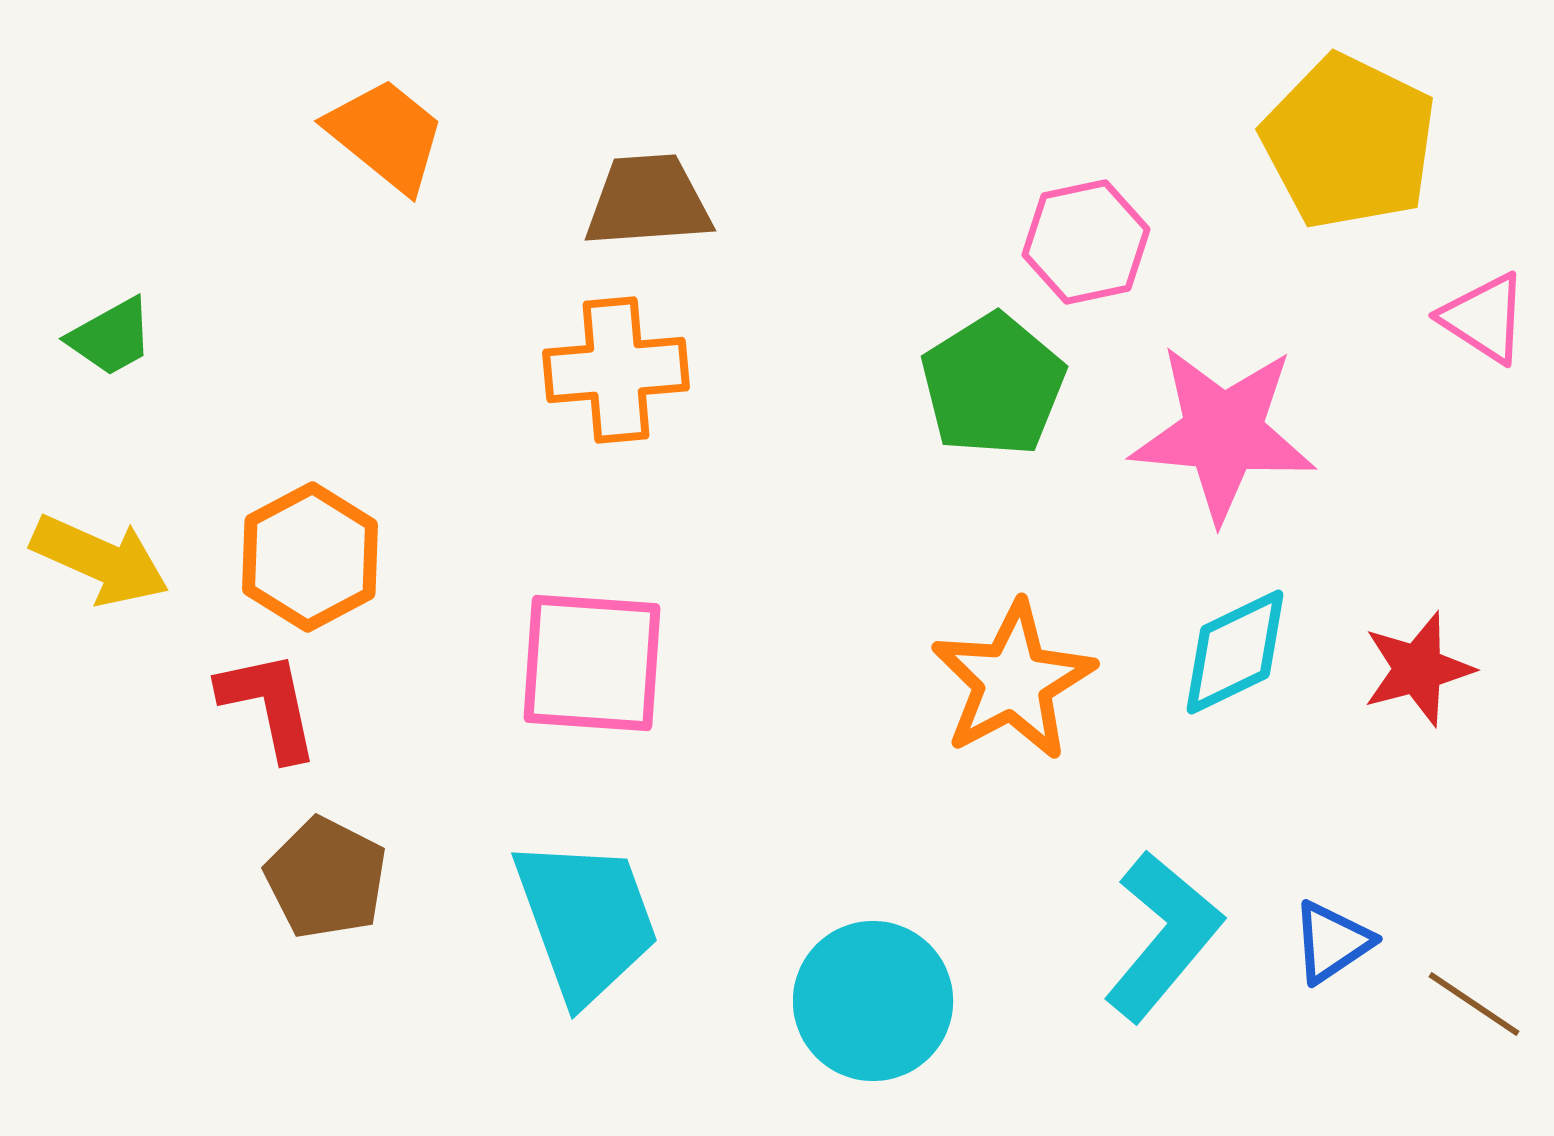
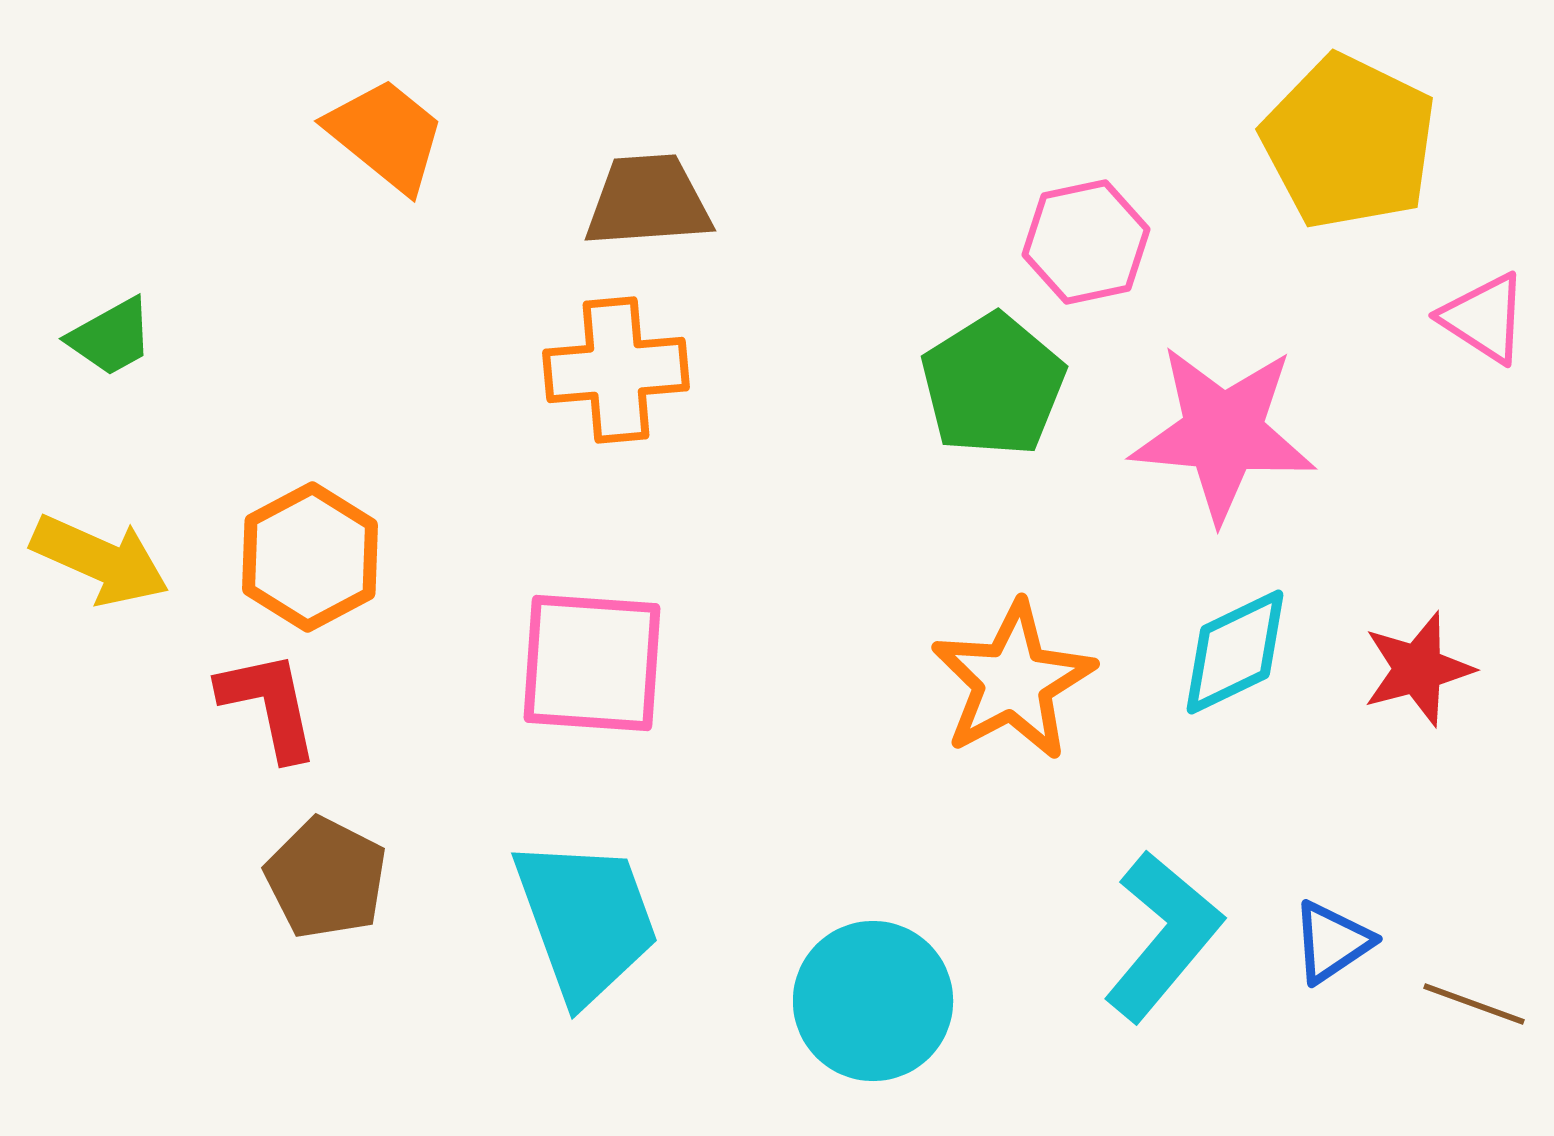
brown line: rotated 14 degrees counterclockwise
